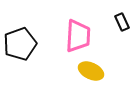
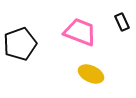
pink trapezoid: moved 2 px right, 4 px up; rotated 72 degrees counterclockwise
yellow ellipse: moved 3 px down
